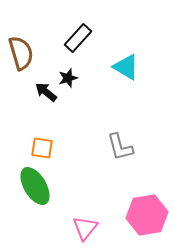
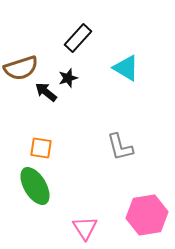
brown semicircle: moved 15 px down; rotated 88 degrees clockwise
cyan triangle: moved 1 px down
orange square: moved 1 px left
pink triangle: rotated 12 degrees counterclockwise
